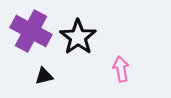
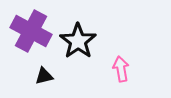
black star: moved 4 px down
